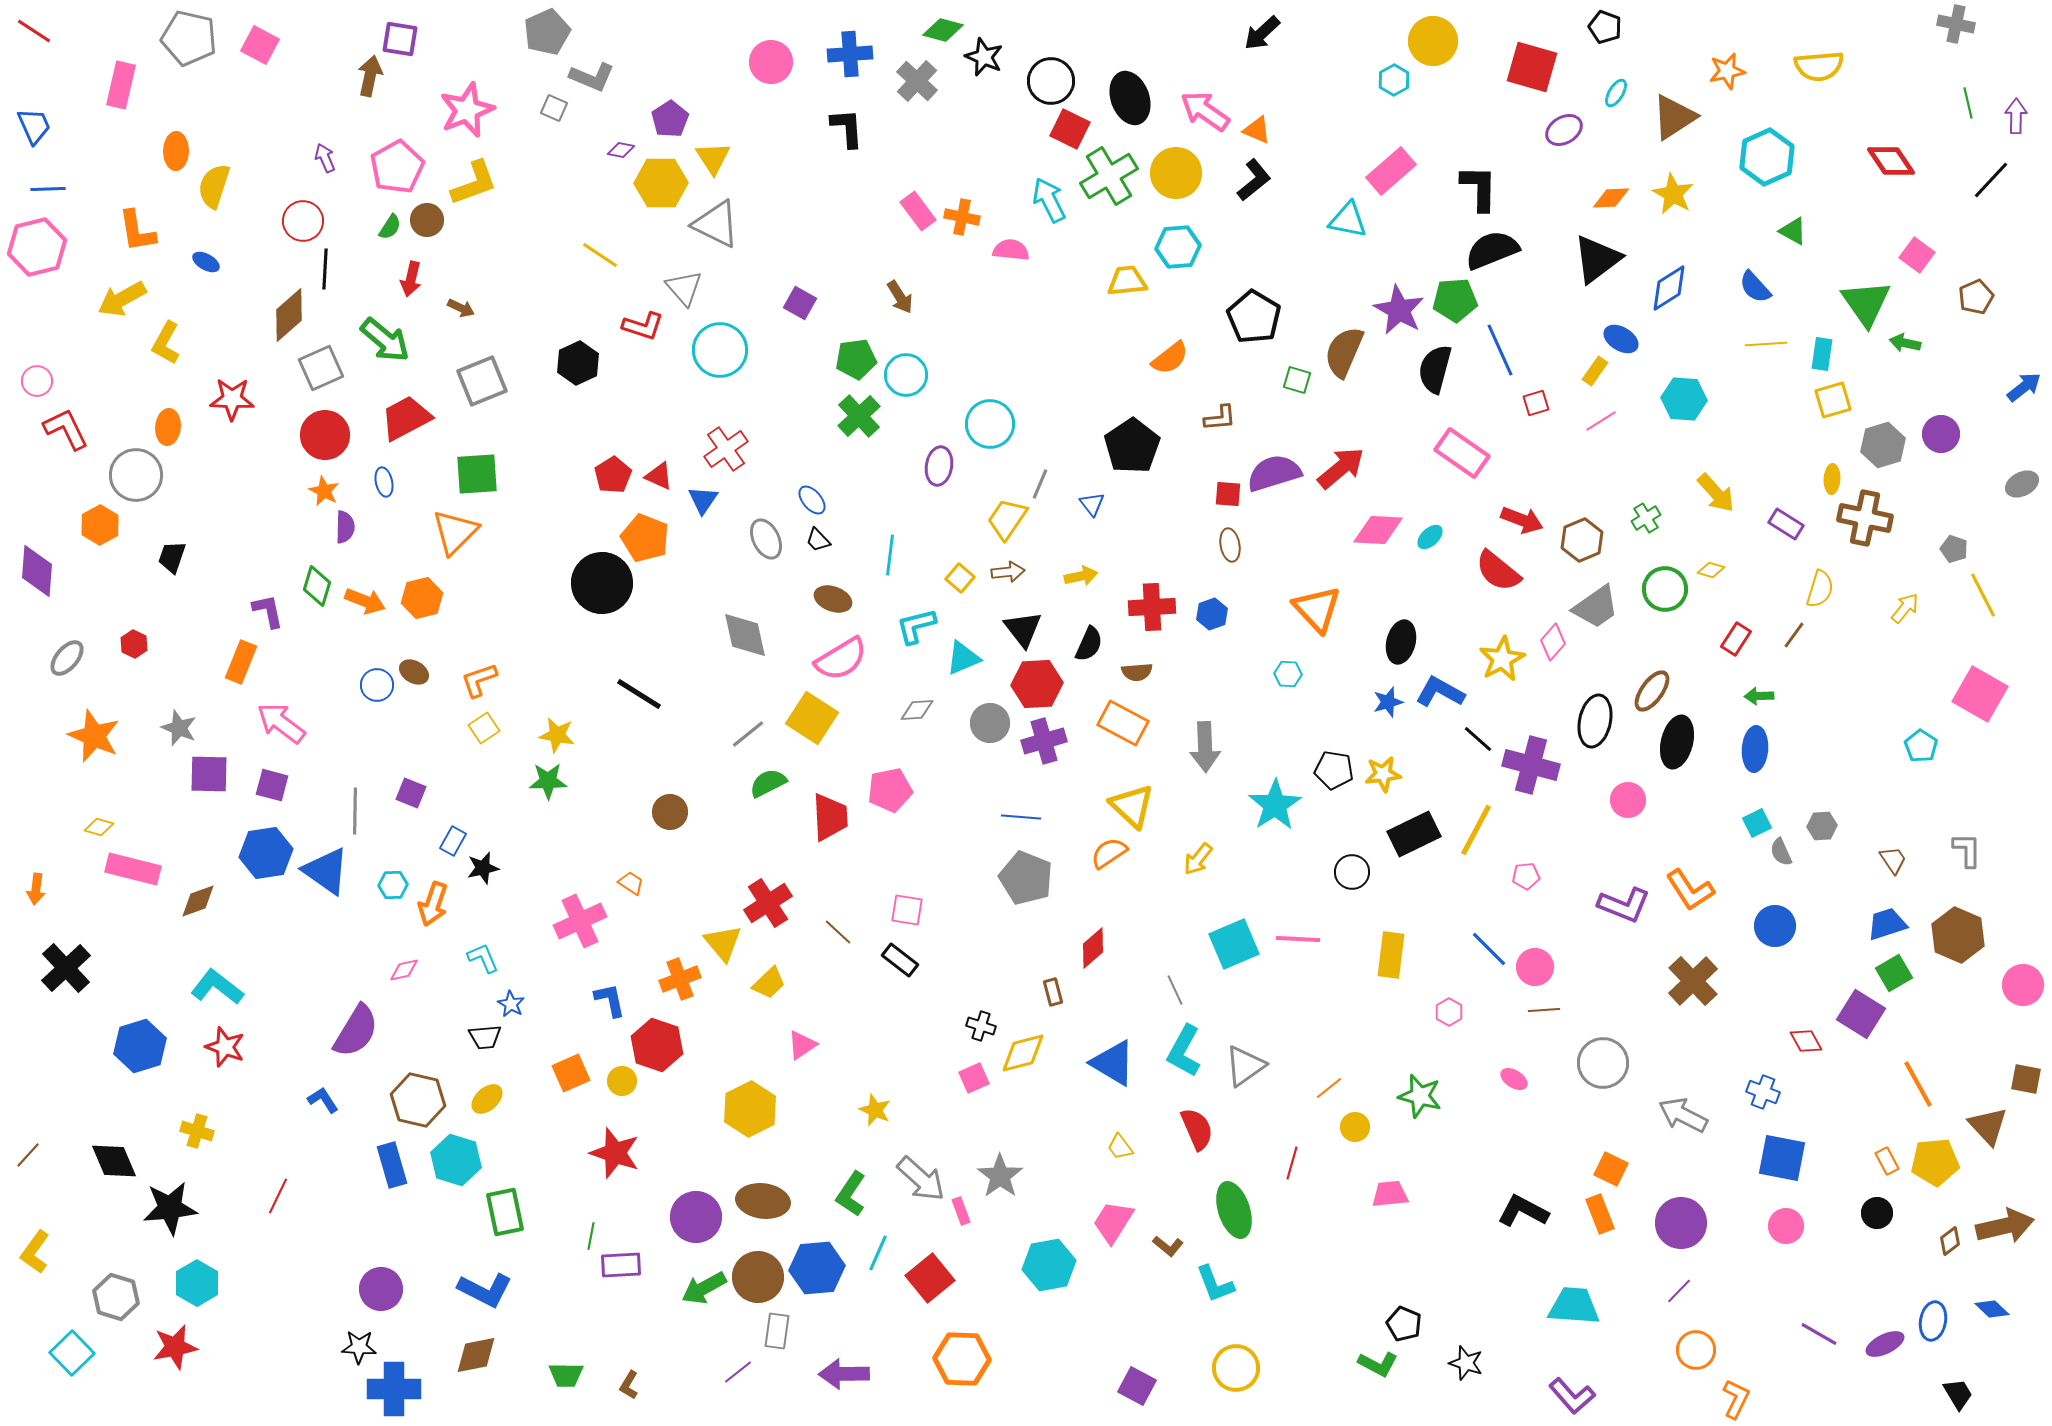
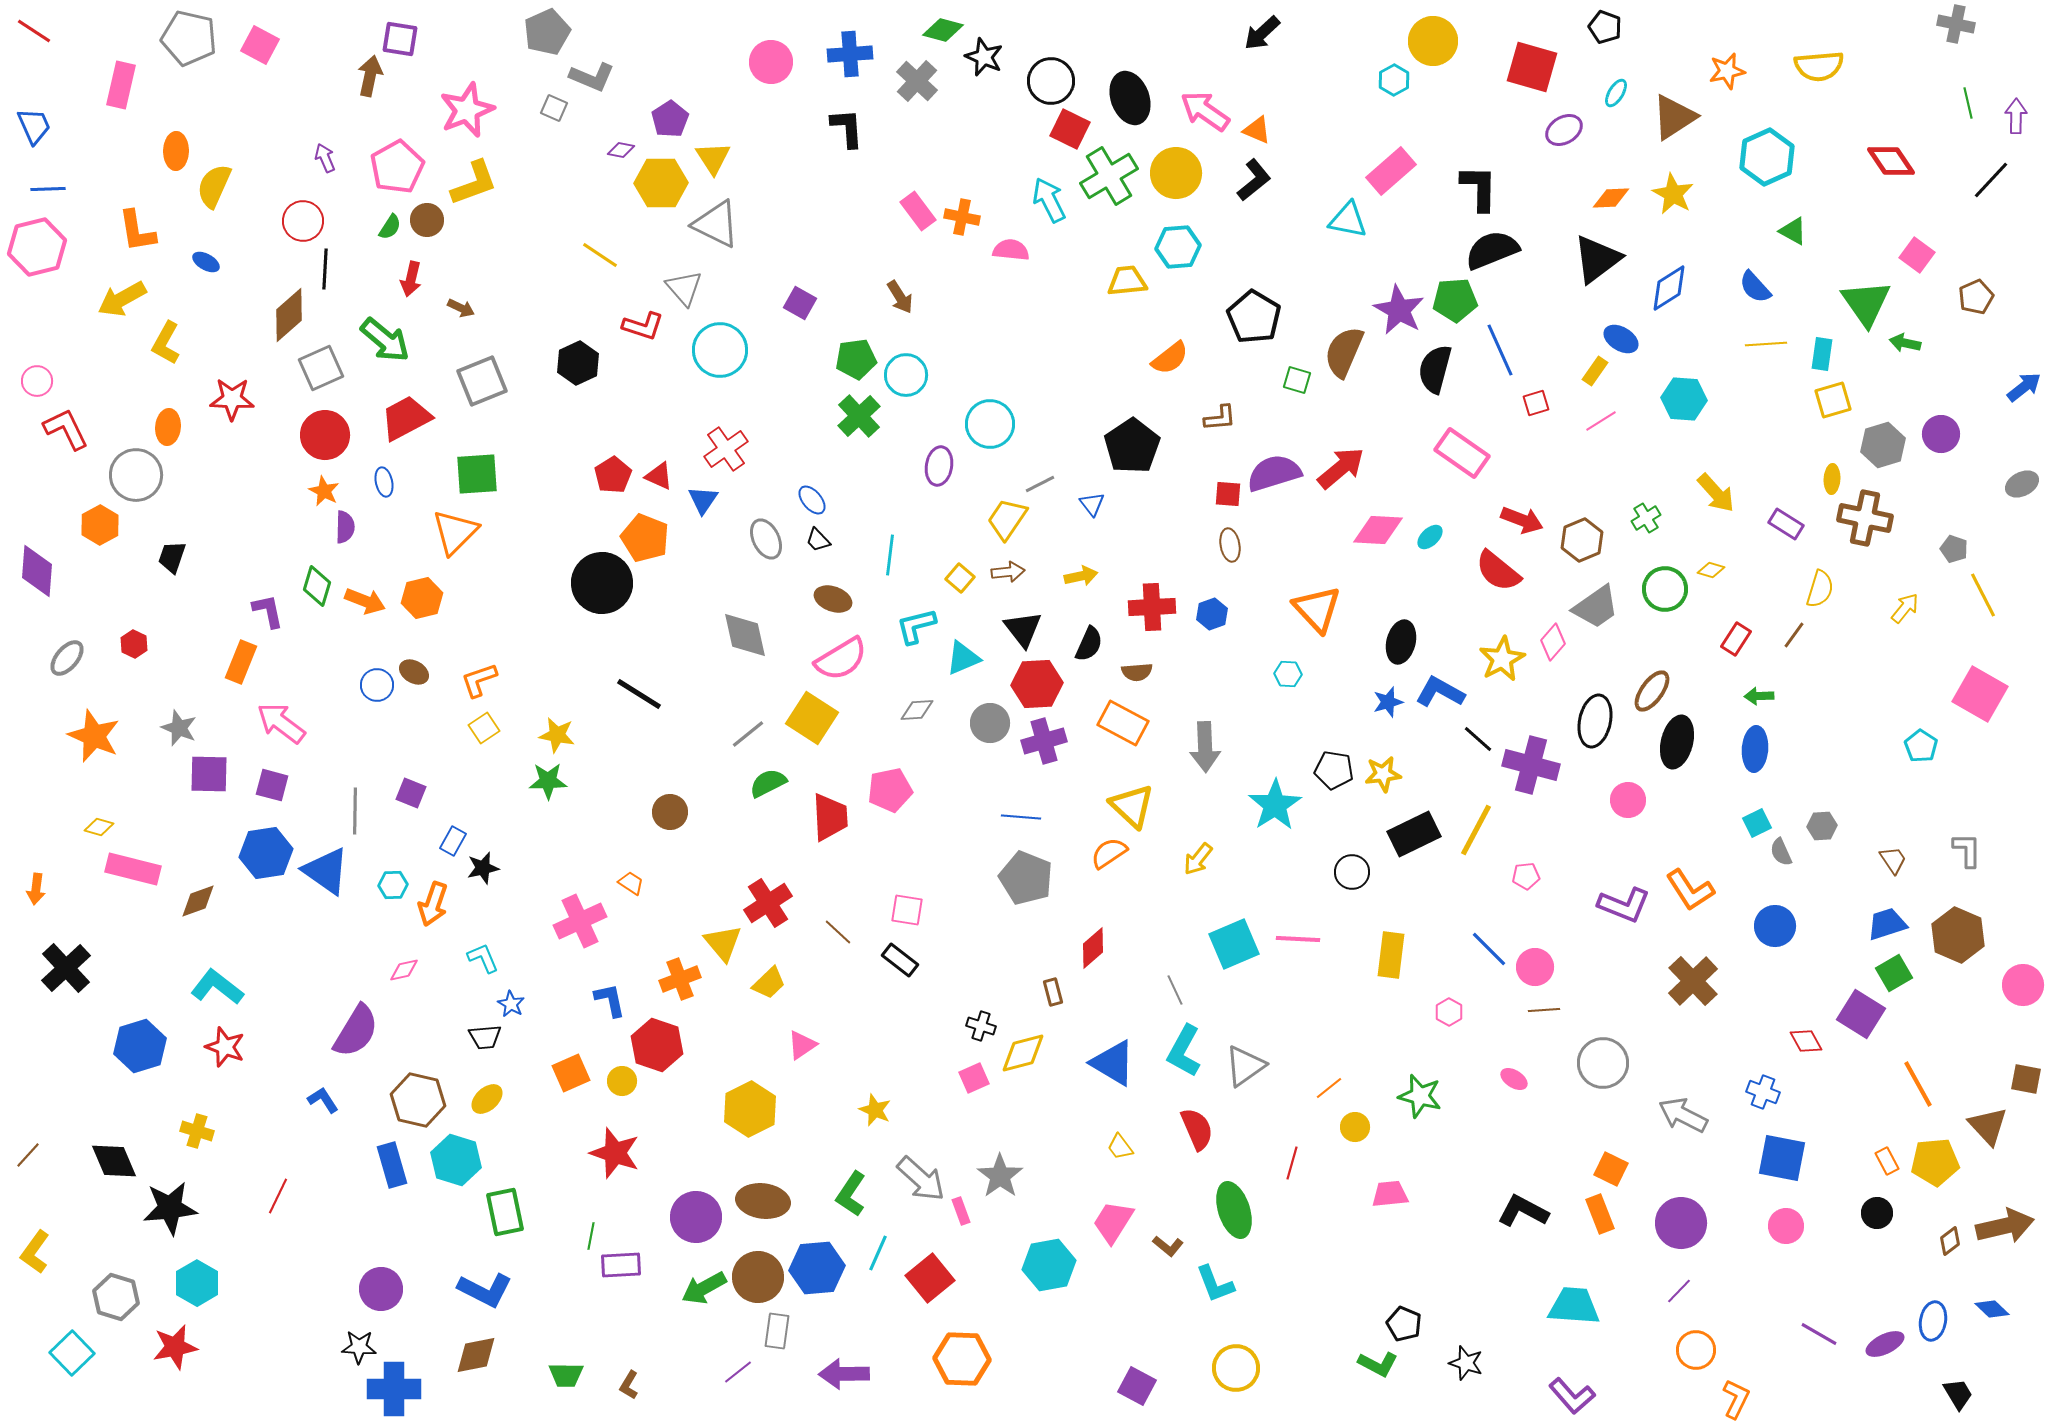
yellow semicircle at (214, 186): rotated 6 degrees clockwise
gray line at (1040, 484): rotated 40 degrees clockwise
